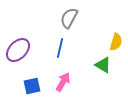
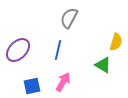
blue line: moved 2 px left, 2 px down
